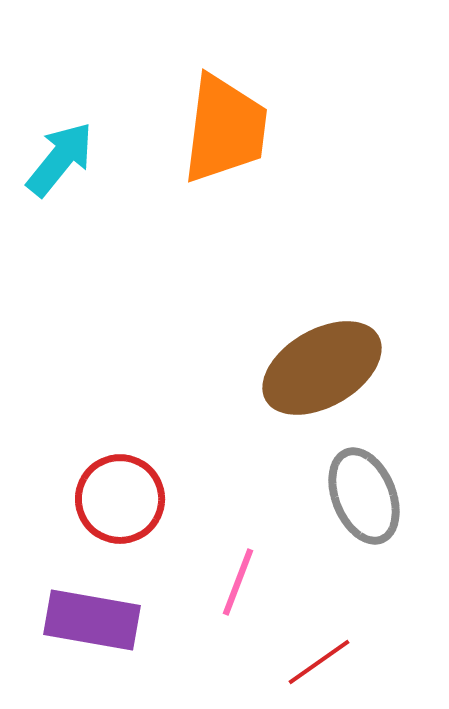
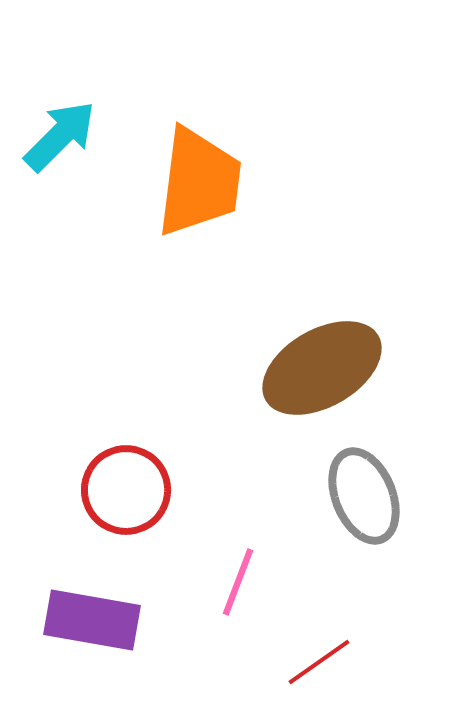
orange trapezoid: moved 26 px left, 53 px down
cyan arrow: moved 23 px up; rotated 6 degrees clockwise
red circle: moved 6 px right, 9 px up
